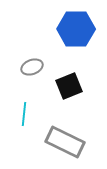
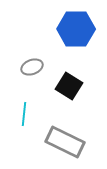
black square: rotated 36 degrees counterclockwise
